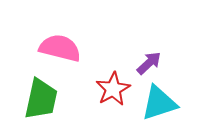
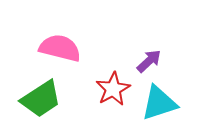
purple arrow: moved 2 px up
green trapezoid: rotated 45 degrees clockwise
